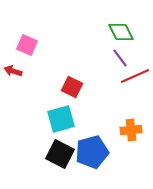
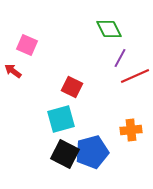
green diamond: moved 12 px left, 3 px up
purple line: rotated 66 degrees clockwise
red arrow: rotated 18 degrees clockwise
black square: moved 5 px right
